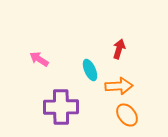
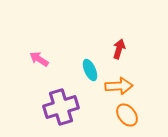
purple cross: rotated 16 degrees counterclockwise
